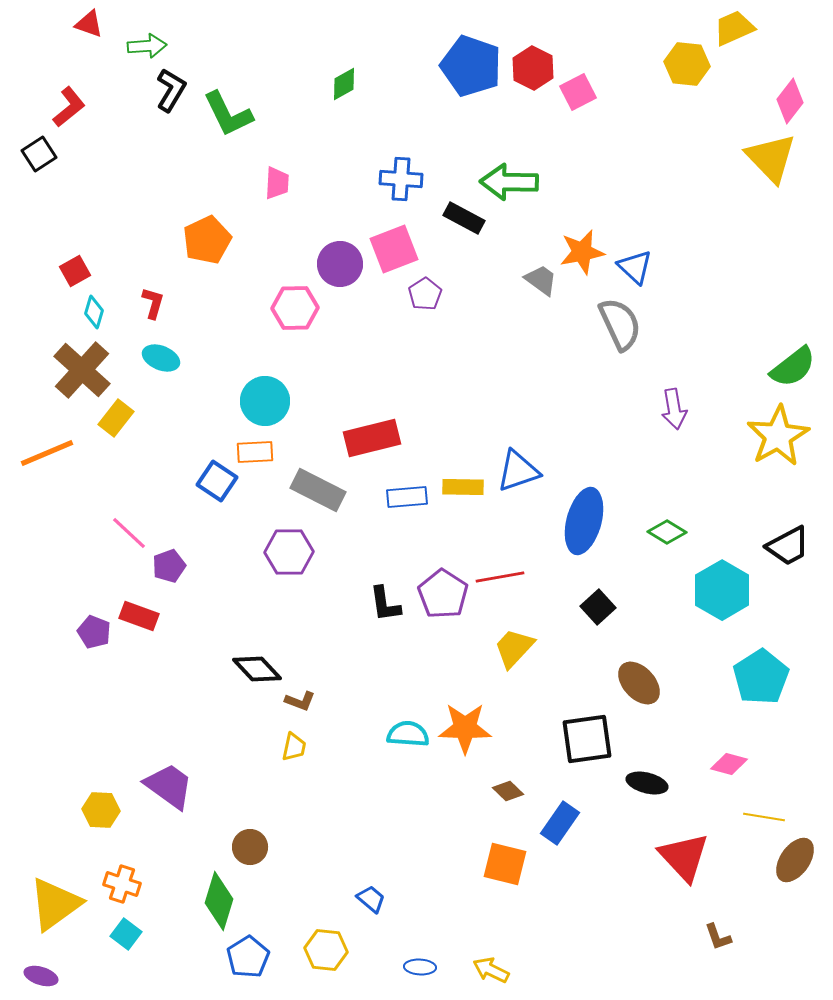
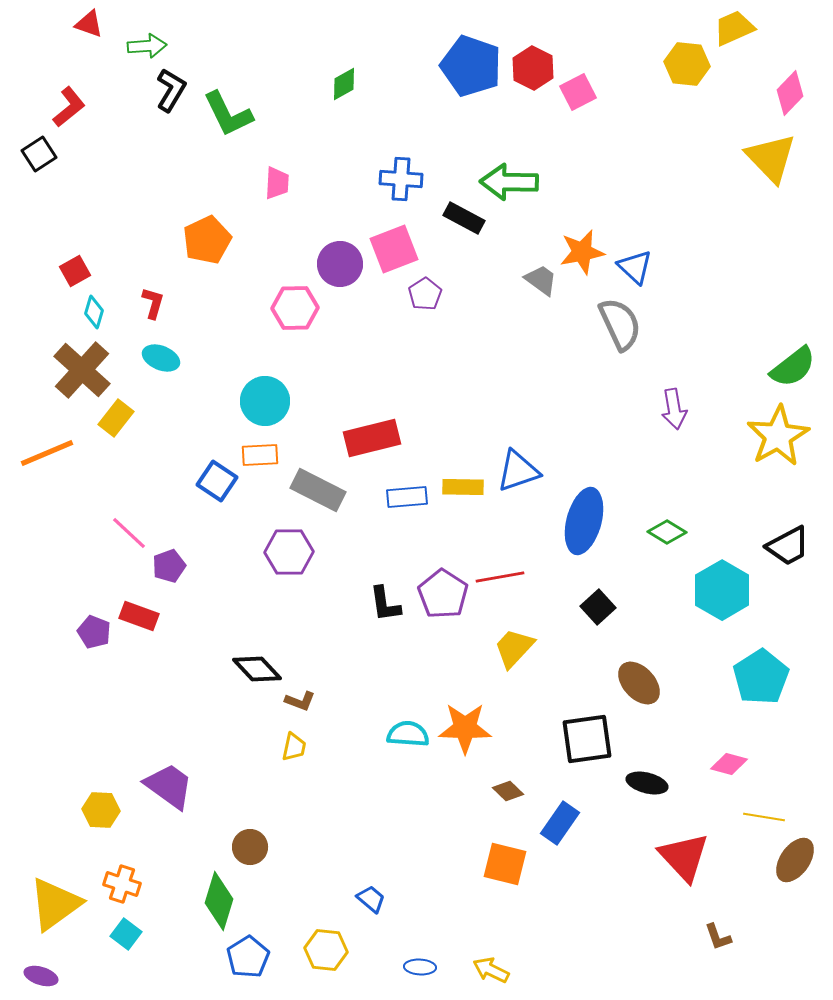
pink diamond at (790, 101): moved 8 px up; rotated 6 degrees clockwise
orange rectangle at (255, 452): moved 5 px right, 3 px down
